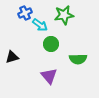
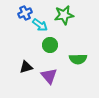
green circle: moved 1 px left, 1 px down
black triangle: moved 14 px right, 10 px down
